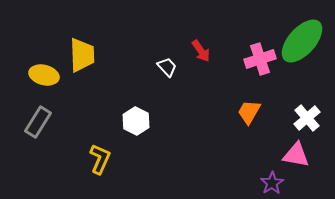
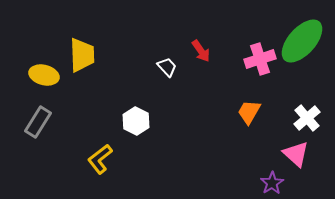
pink triangle: moved 1 px up; rotated 32 degrees clockwise
yellow L-shape: rotated 152 degrees counterclockwise
